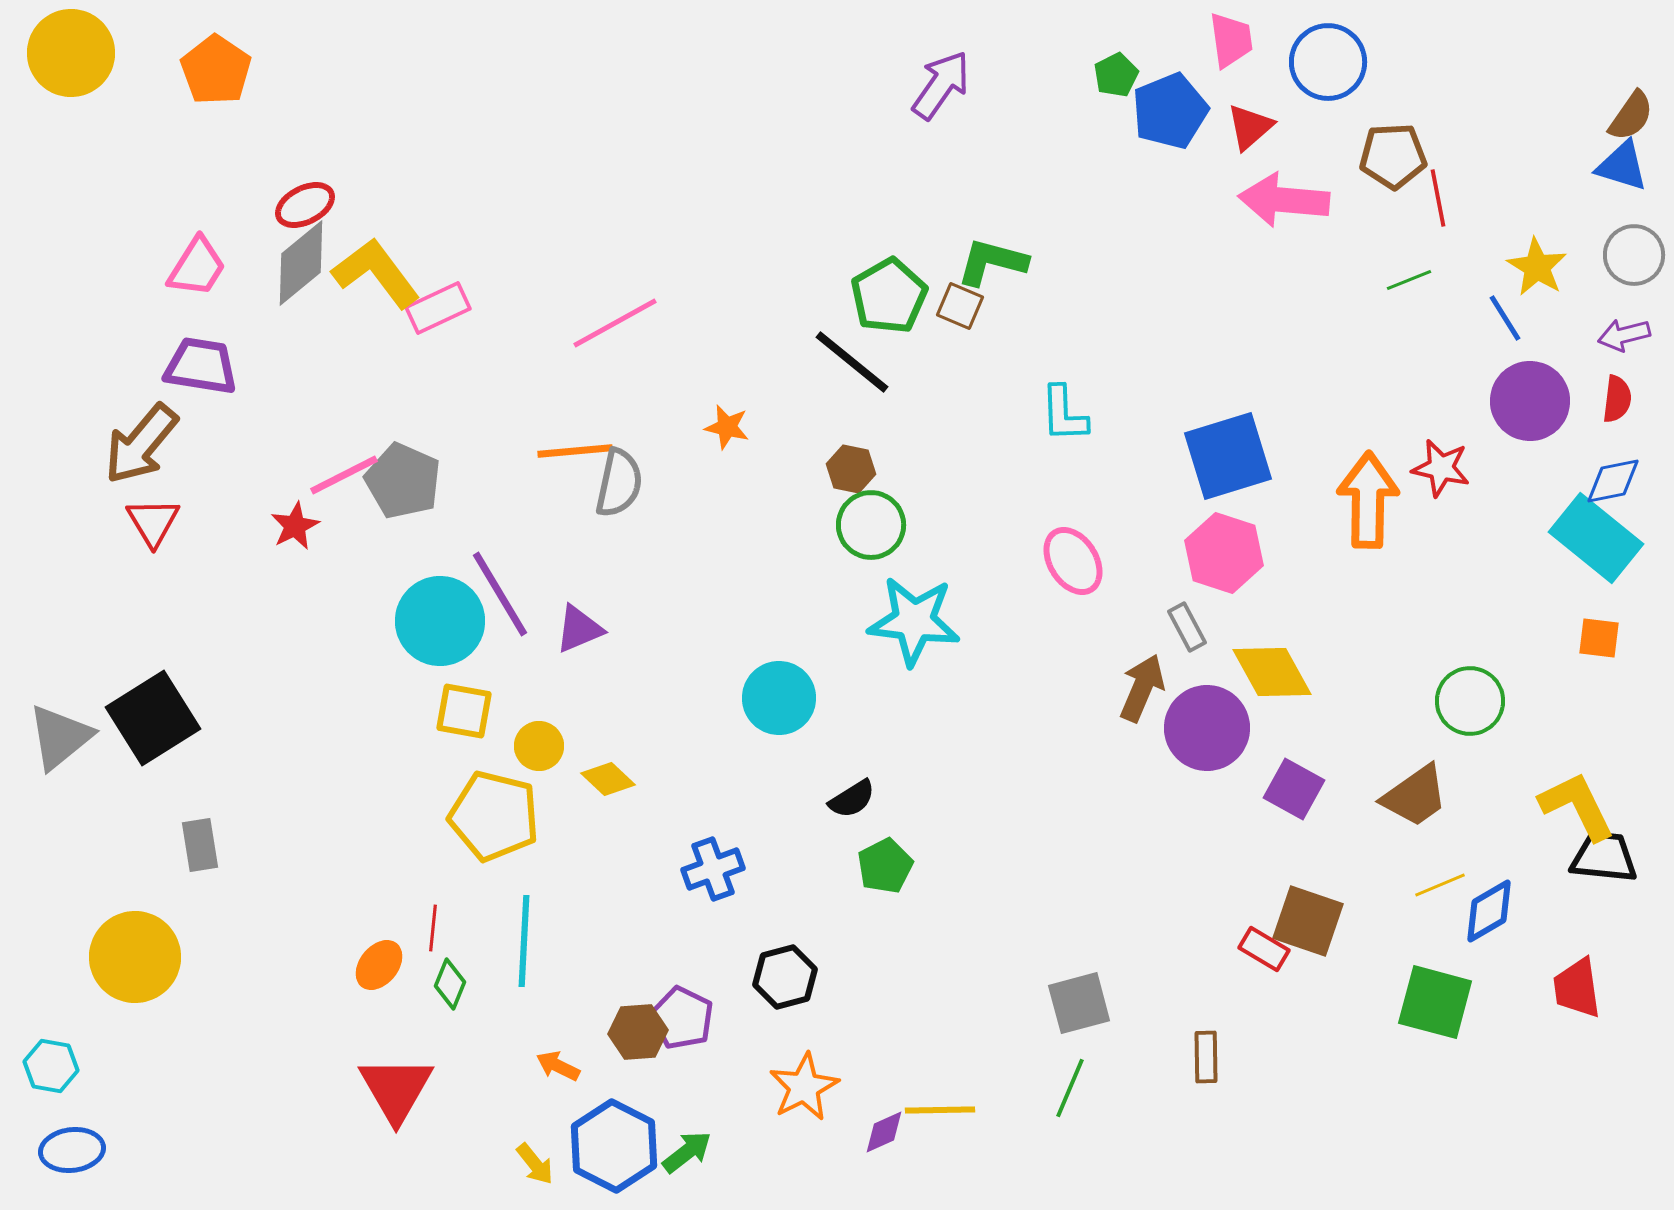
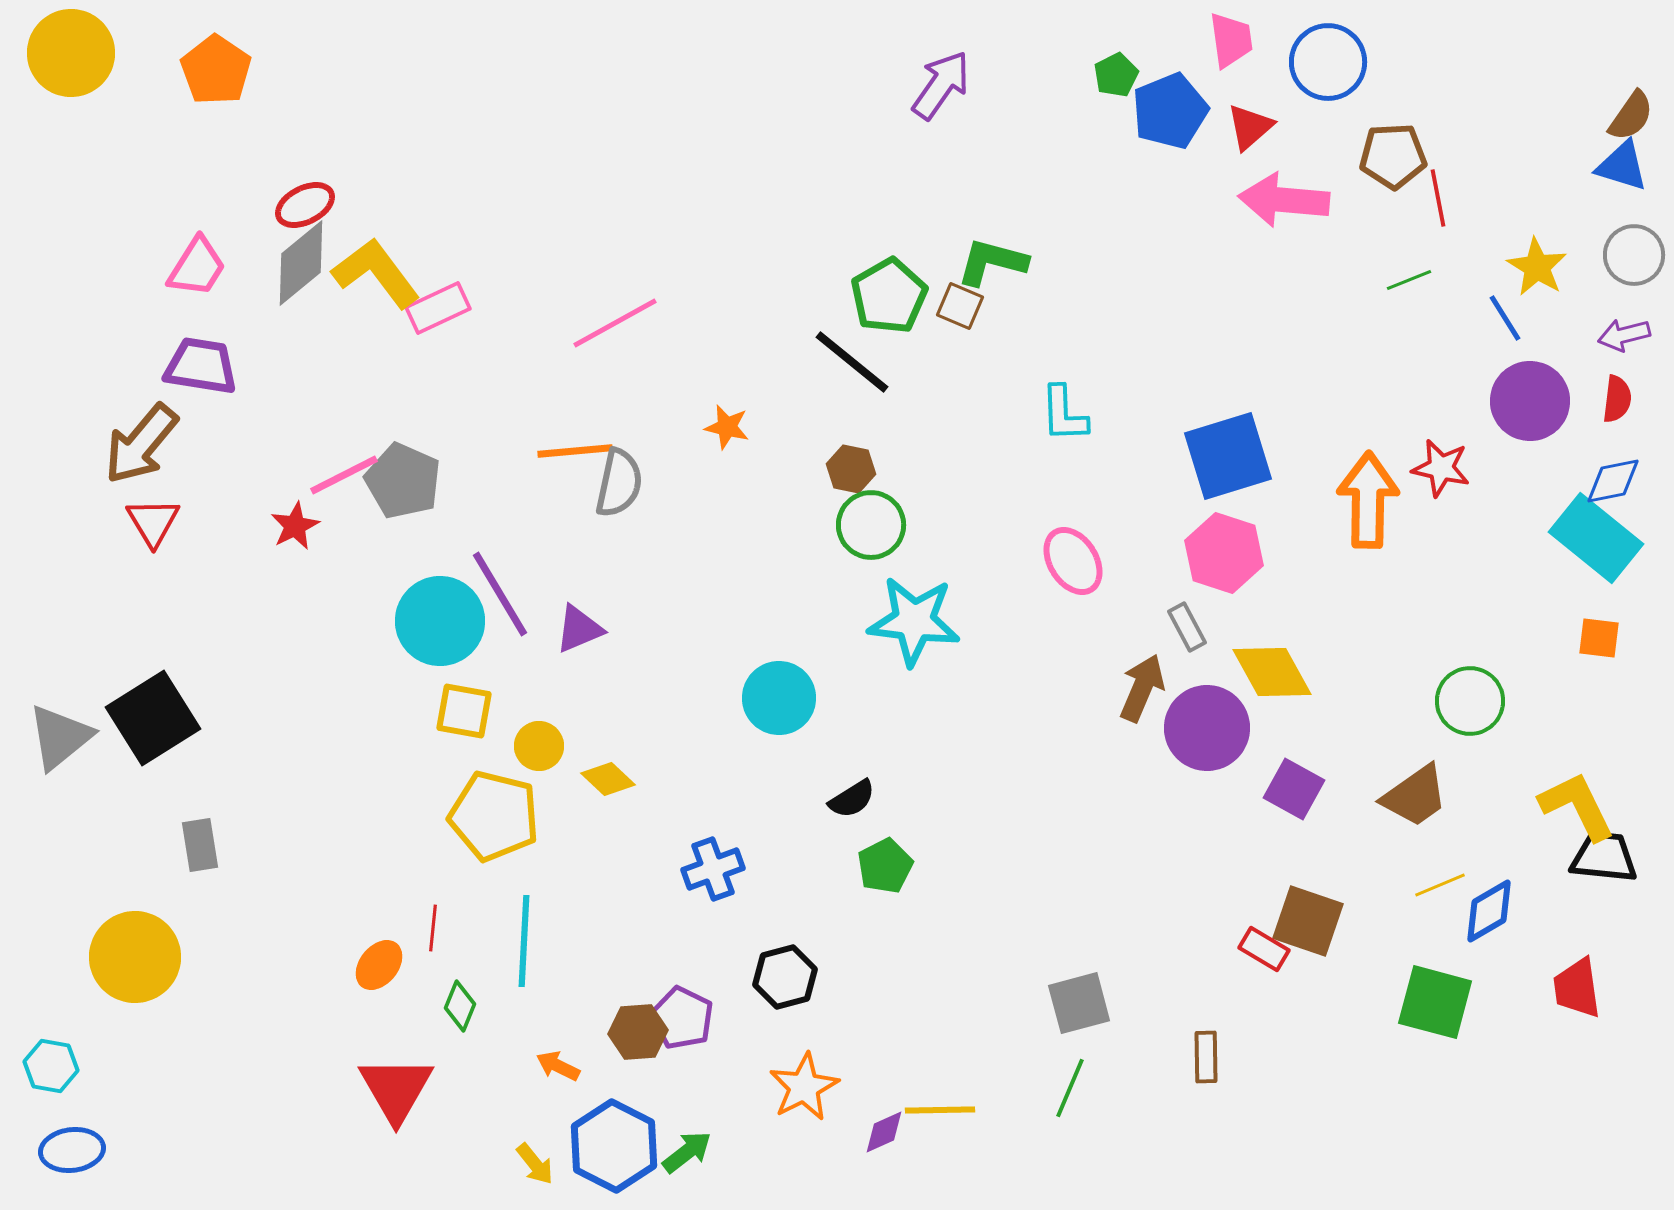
green diamond at (450, 984): moved 10 px right, 22 px down
